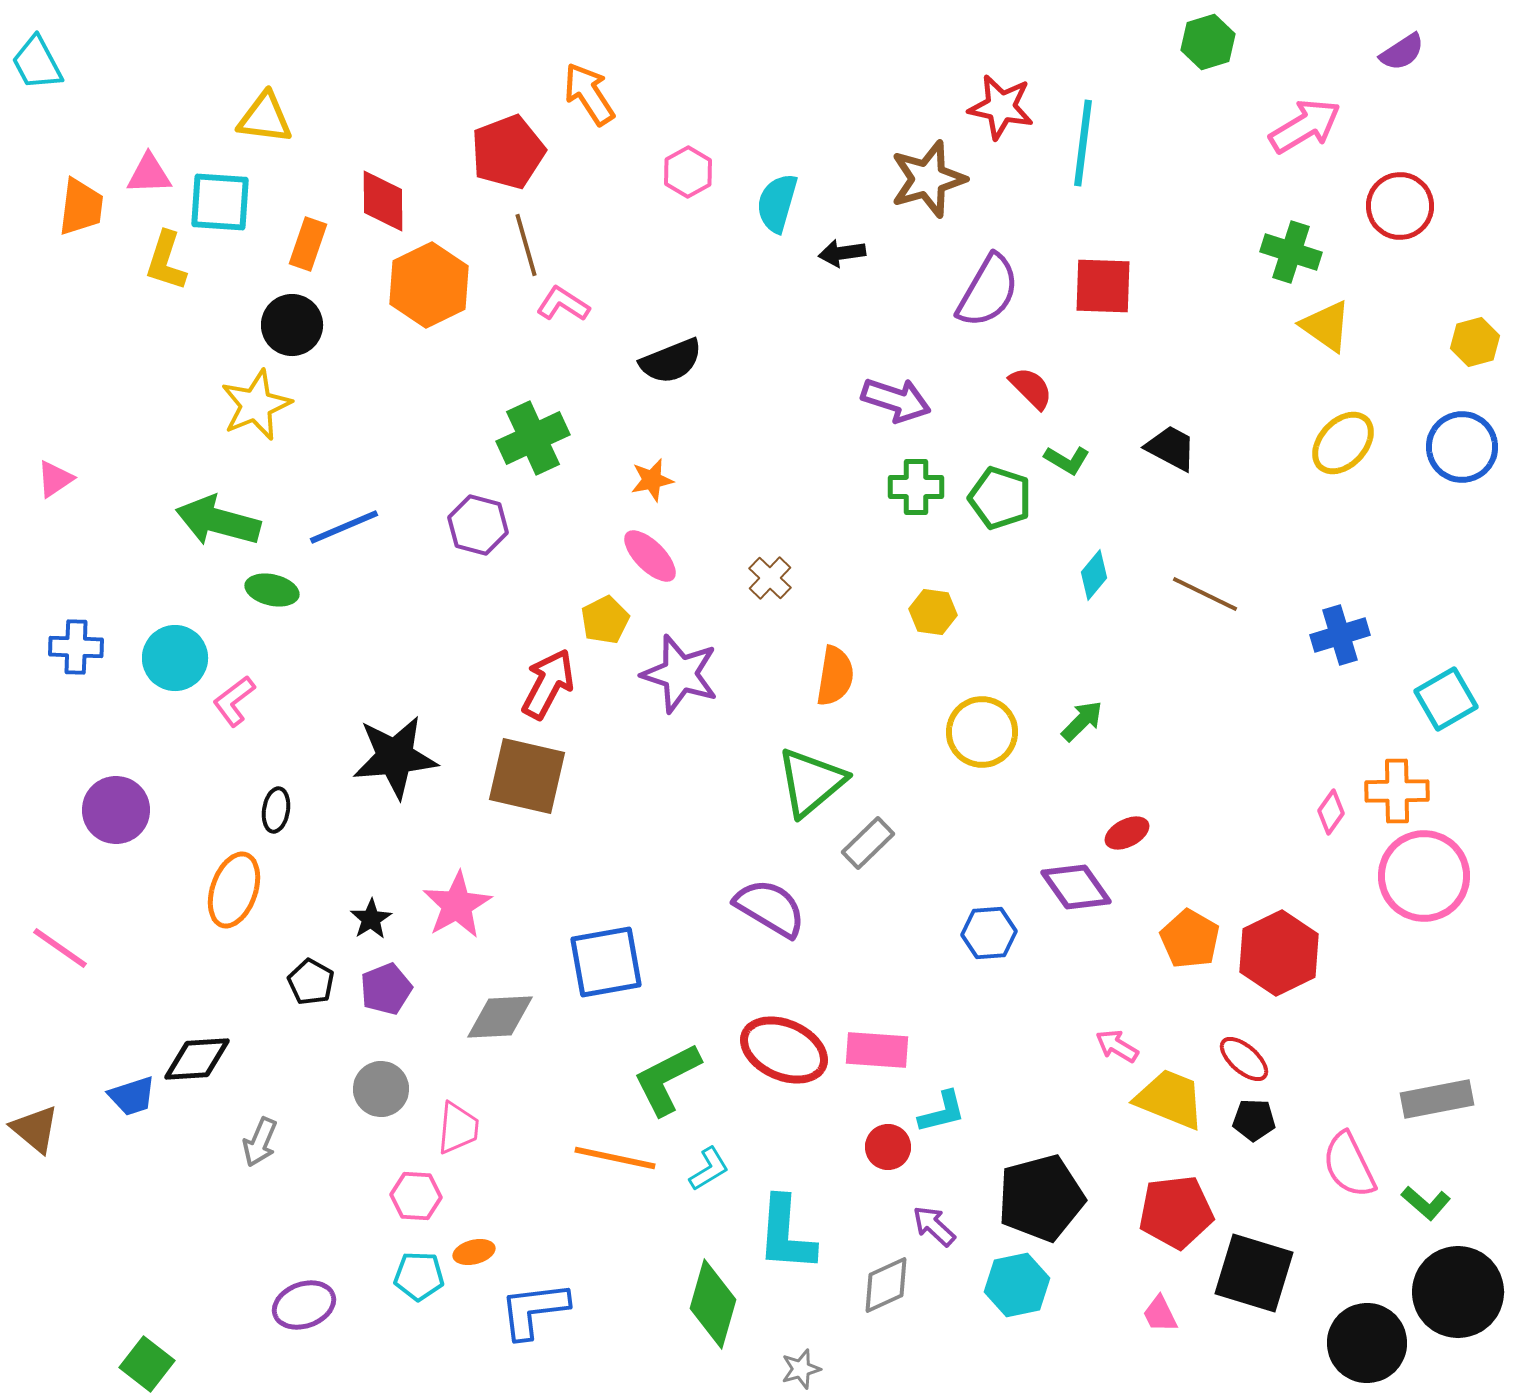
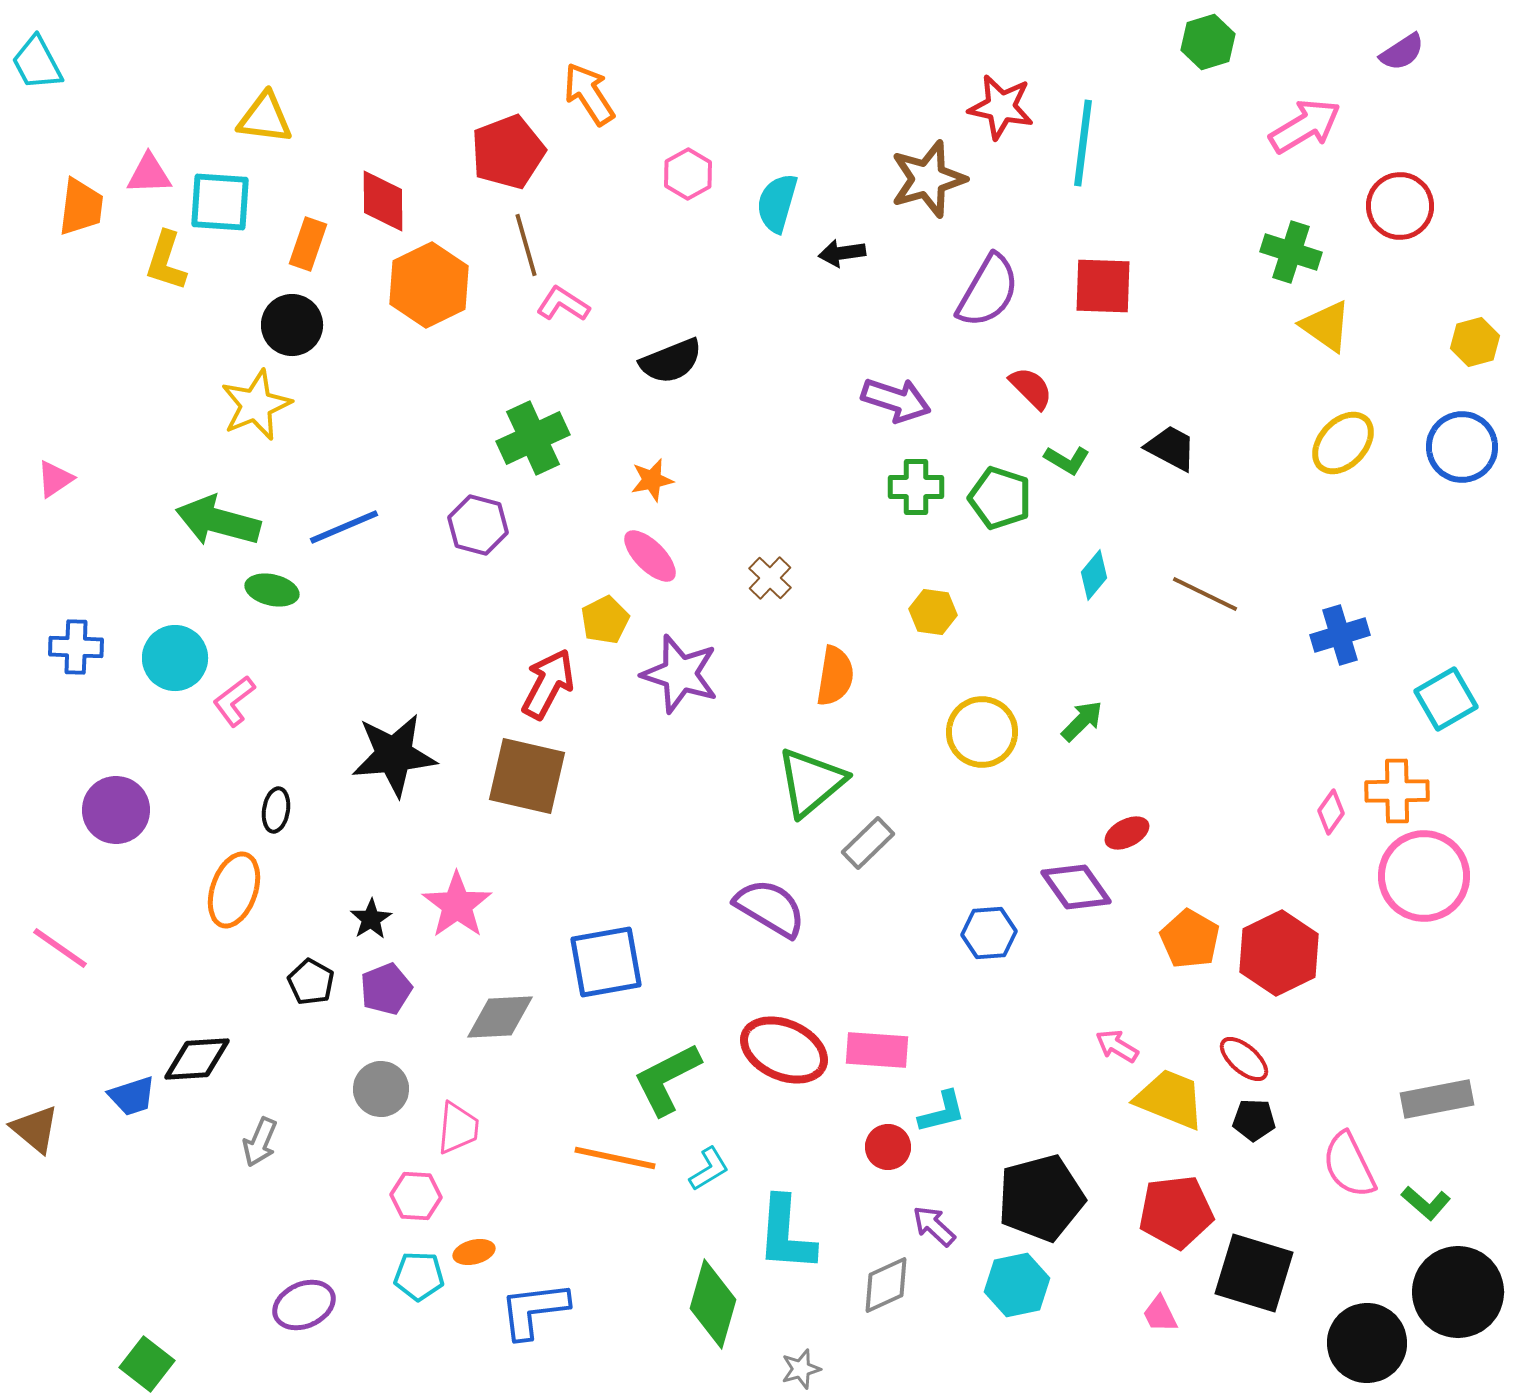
pink hexagon at (688, 172): moved 2 px down
black star at (395, 757): moved 1 px left, 2 px up
pink star at (457, 905): rotated 6 degrees counterclockwise
purple ellipse at (304, 1305): rotated 4 degrees counterclockwise
